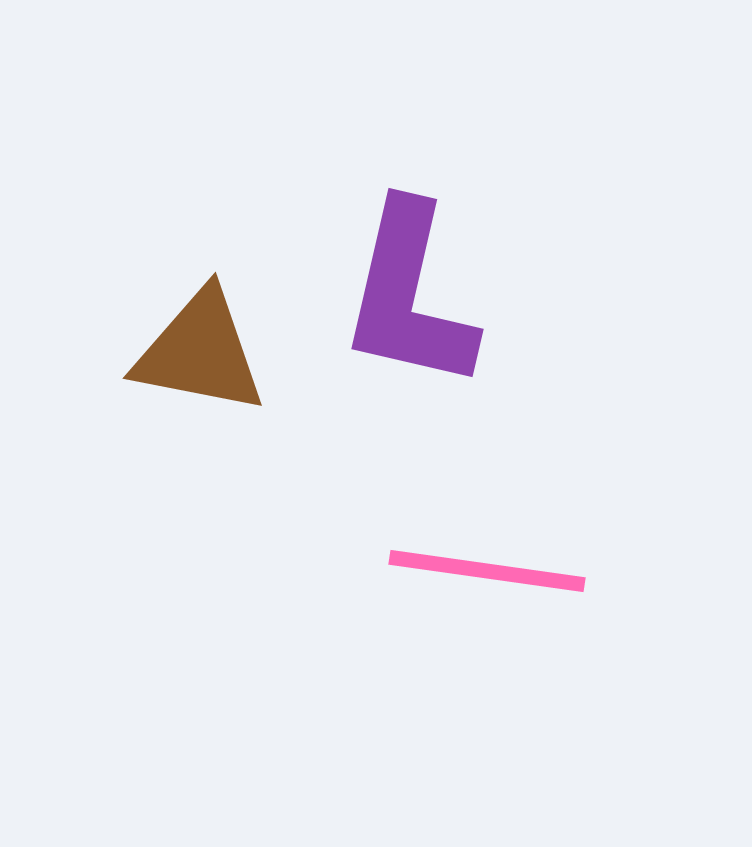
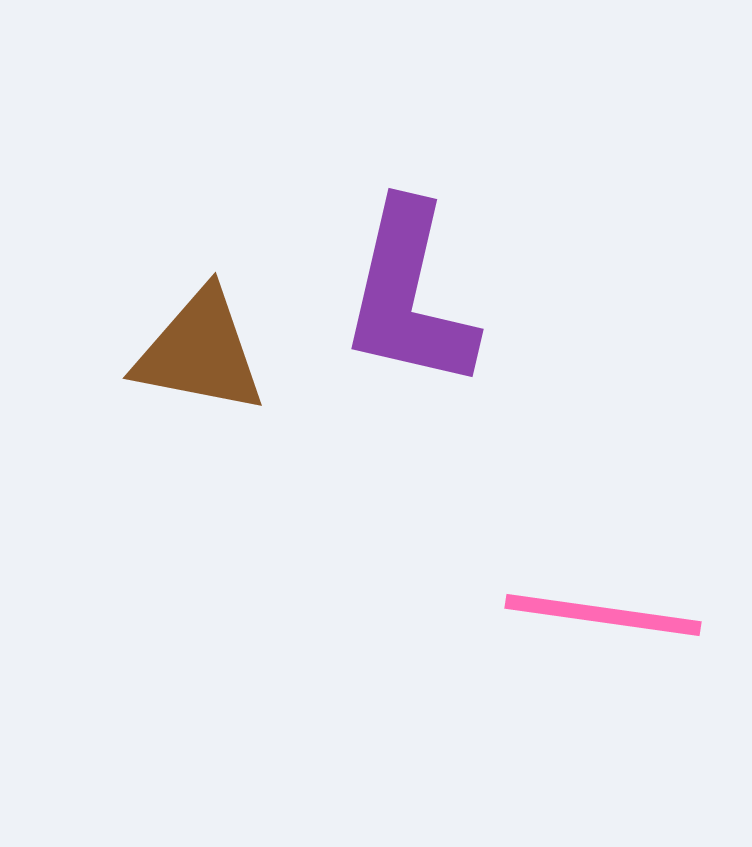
pink line: moved 116 px right, 44 px down
